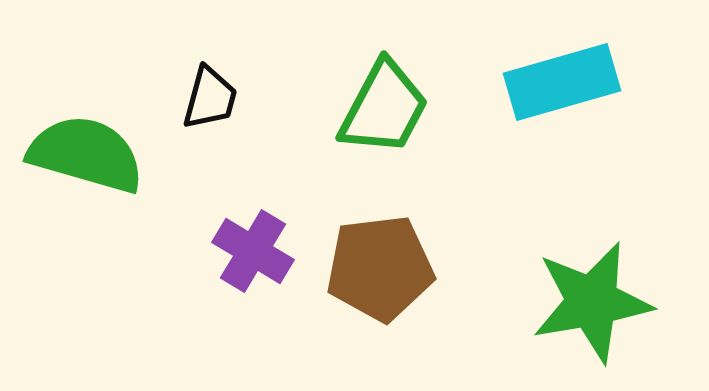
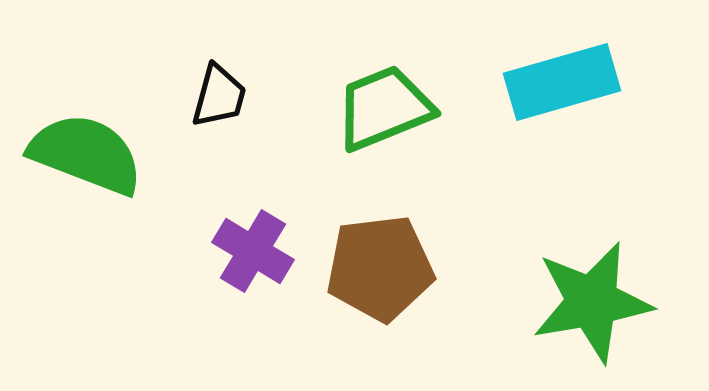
black trapezoid: moved 9 px right, 2 px up
green trapezoid: rotated 140 degrees counterclockwise
green semicircle: rotated 5 degrees clockwise
